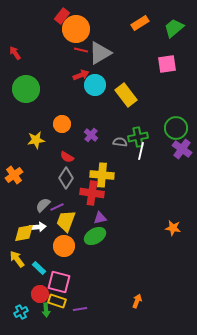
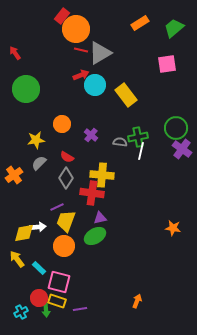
gray semicircle at (43, 205): moved 4 px left, 42 px up
red circle at (40, 294): moved 1 px left, 4 px down
